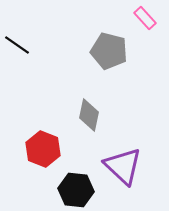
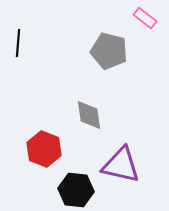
pink rectangle: rotated 10 degrees counterclockwise
black line: moved 1 px right, 2 px up; rotated 60 degrees clockwise
gray diamond: rotated 20 degrees counterclockwise
red hexagon: moved 1 px right
purple triangle: moved 2 px left, 1 px up; rotated 30 degrees counterclockwise
